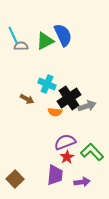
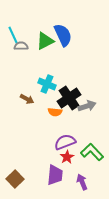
purple arrow: rotated 105 degrees counterclockwise
